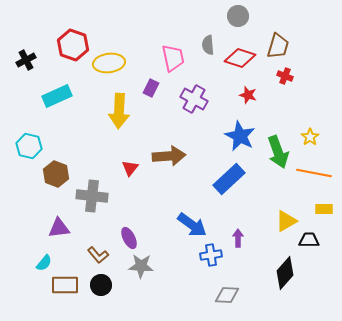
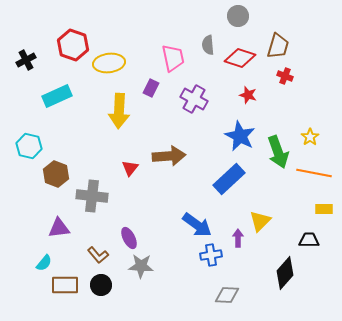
yellow triangle: moved 26 px left; rotated 15 degrees counterclockwise
blue arrow: moved 5 px right
